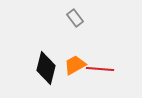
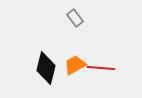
red line: moved 1 px right, 1 px up
